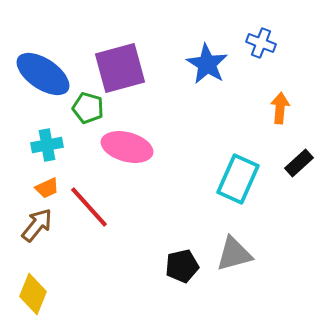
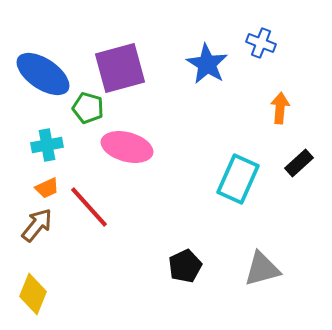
gray triangle: moved 28 px right, 15 px down
black pentagon: moved 3 px right; rotated 12 degrees counterclockwise
